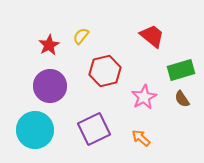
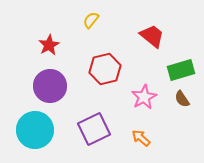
yellow semicircle: moved 10 px right, 16 px up
red hexagon: moved 2 px up
